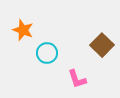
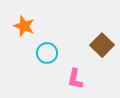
orange star: moved 1 px right, 4 px up
pink L-shape: moved 2 px left; rotated 30 degrees clockwise
